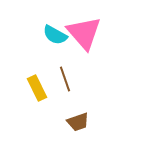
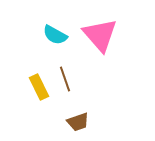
pink triangle: moved 16 px right, 2 px down
yellow rectangle: moved 2 px right, 1 px up
